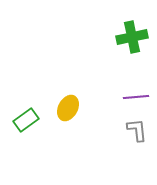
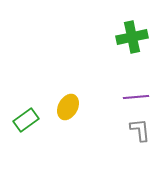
yellow ellipse: moved 1 px up
gray L-shape: moved 3 px right
